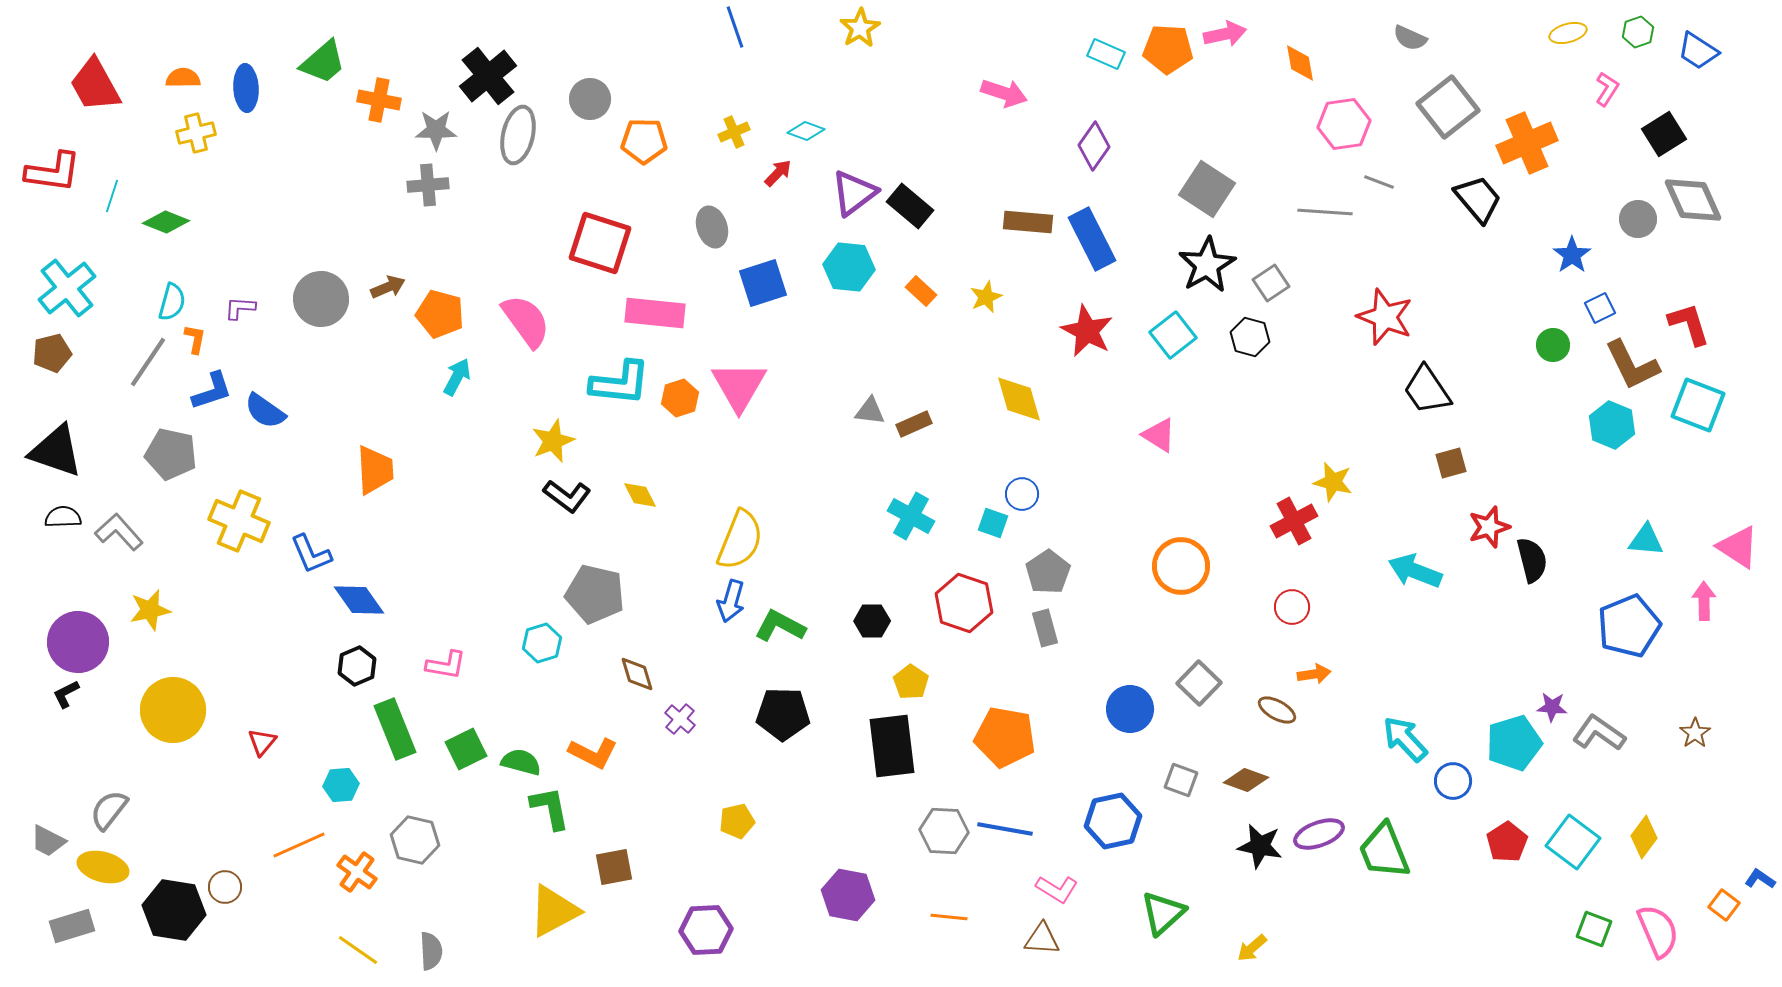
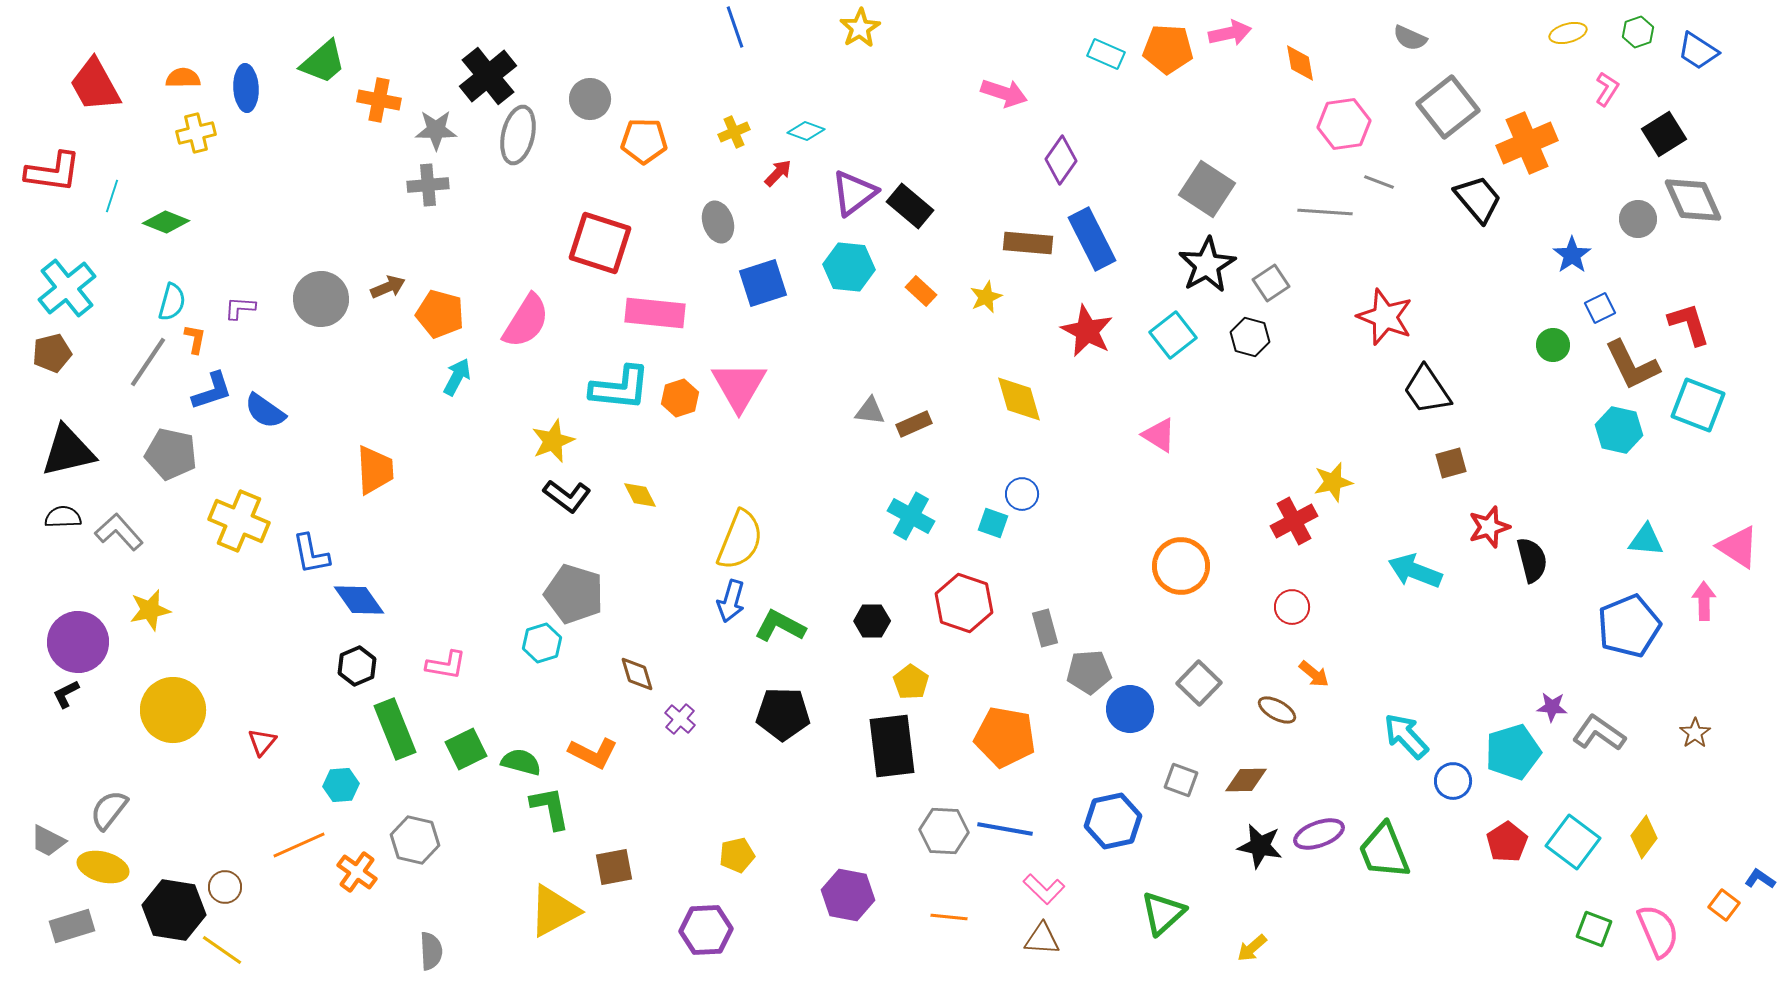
pink arrow at (1225, 34): moved 5 px right, 1 px up
purple diamond at (1094, 146): moved 33 px left, 14 px down
brown rectangle at (1028, 222): moved 21 px down
gray ellipse at (712, 227): moved 6 px right, 5 px up
pink semicircle at (526, 321): rotated 68 degrees clockwise
cyan L-shape at (620, 383): moved 5 px down
cyan hexagon at (1612, 425): moved 7 px right, 5 px down; rotated 9 degrees counterclockwise
black triangle at (56, 451): moved 12 px right; rotated 32 degrees counterclockwise
yellow star at (1333, 482): rotated 27 degrees counterclockwise
blue L-shape at (311, 554): rotated 12 degrees clockwise
gray pentagon at (1048, 572): moved 41 px right, 100 px down; rotated 30 degrees clockwise
gray pentagon at (595, 594): moved 21 px left; rotated 4 degrees clockwise
orange arrow at (1314, 674): rotated 48 degrees clockwise
cyan arrow at (1405, 739): moved 1 px right, 3 px up
cyan pentagon at (1514, 743): moved 1 px left, 9 px down
brown diamond at (1246, 780): rotated 21 degrees counterclockwise
yellow pentagon at (737, 821): moved 34 px down
pink L-shape at (1057, 889): moved 13 px left; rotated 12 degrees clockwise
yellow line at (358, 950): moved 136 px left
